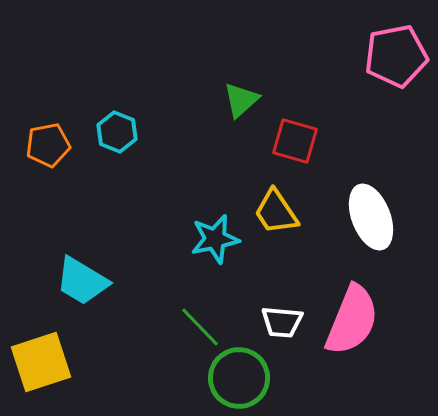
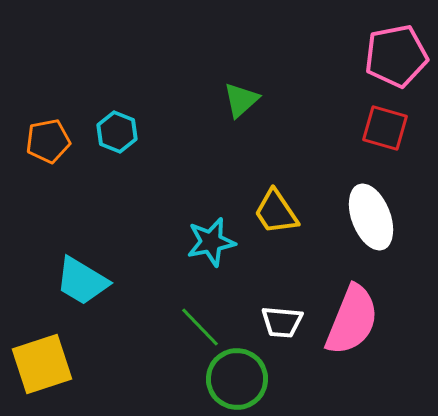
red square: moved 90 px right, 13 px up
orange pentagon: moved 4 px up
cyan star: moved 4 px left, 3 px down
yellow square: moved 1 px right, 2 px down
green circle: moved 2 px left, 1 px down
